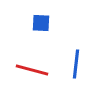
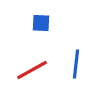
red line: rotated 44 degrees counterclockwise
